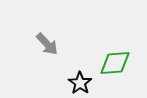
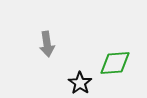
gray arrow: rotated 35 degrees clockwise
